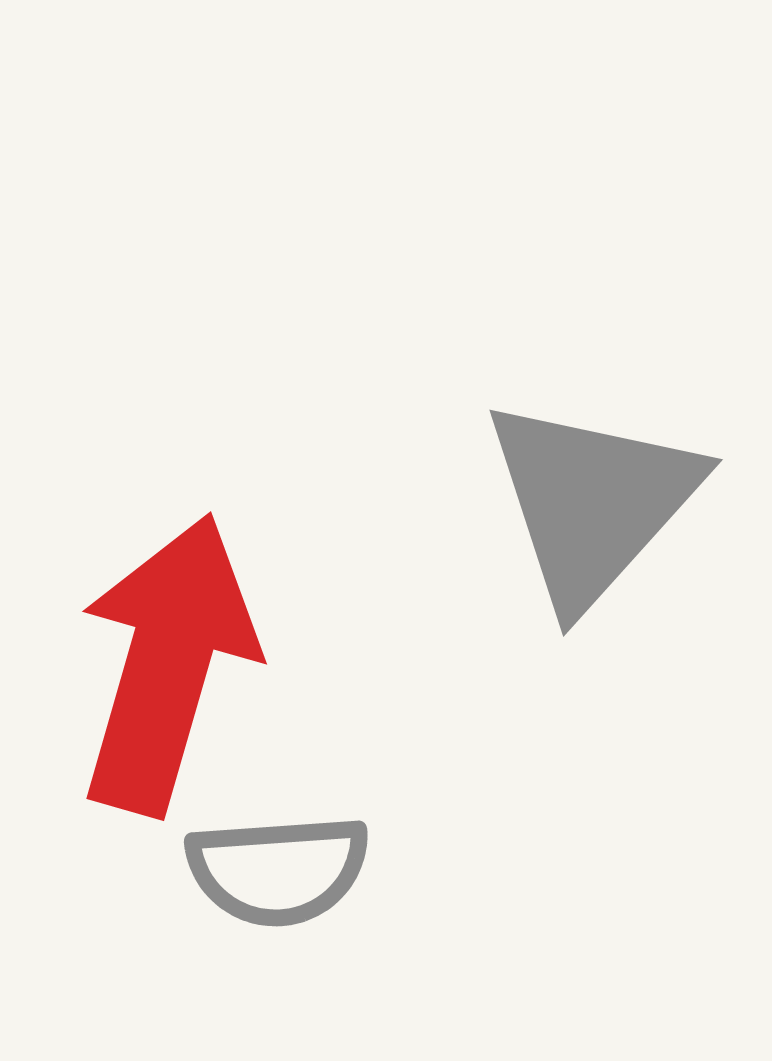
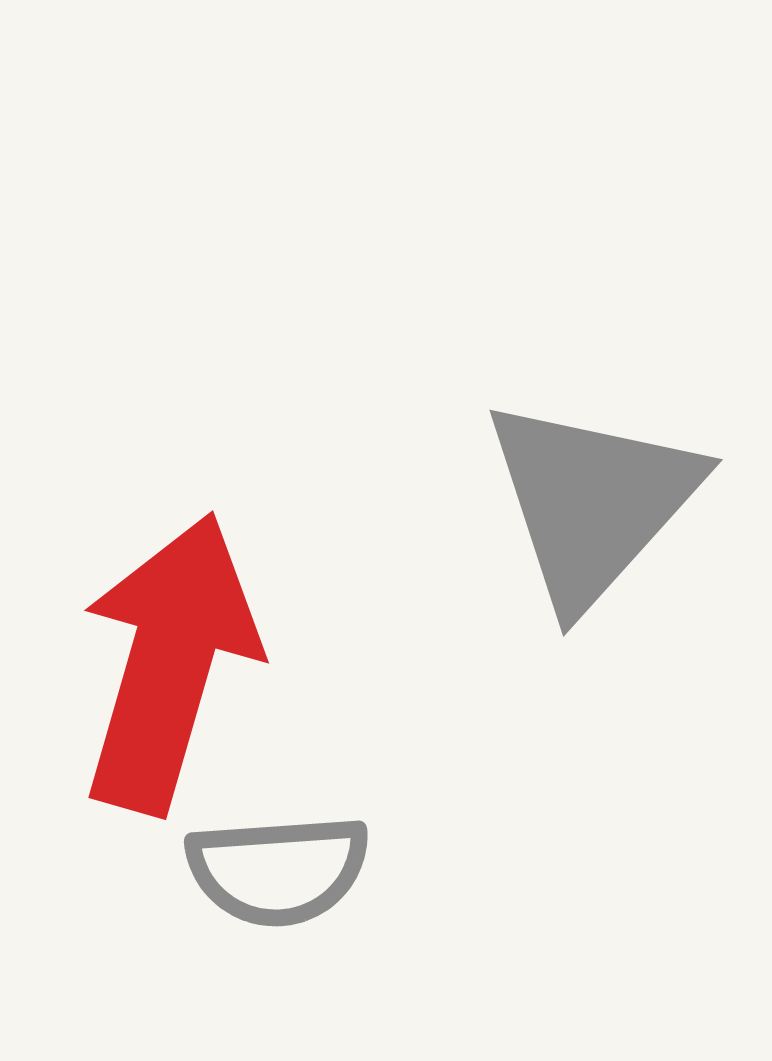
red arrow: moved 2 px right, 1 px up
